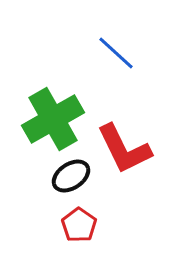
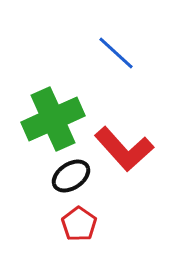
green cross: rotated 6 degrees clockwise
red L-shape: rotated 16 degrees counterclockwise
red pentagon: moved 1 px up
